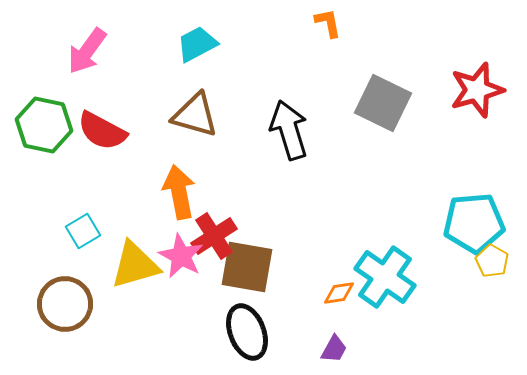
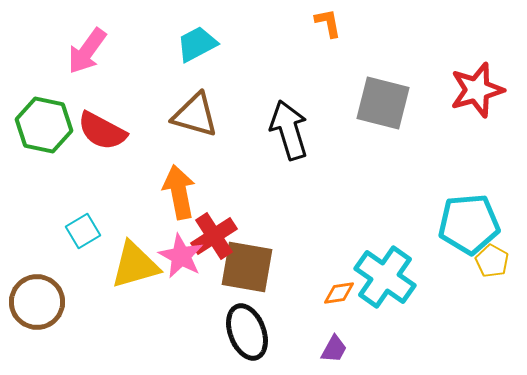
gray square: rotated 12 degrees counterclockwise
cyan pentagon: moved 5 px left, 1 px down
brown circle: moved 28 px left, 2 px up
